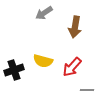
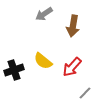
gray arrow: moved 1 px down
brown arrow: moved 2 px left, 1 px up
yellow semicircle: rotated 24 degrees clockwise
gray line: moved 2 px left, 3 px down; rotated 48 degrees counterclockwise
